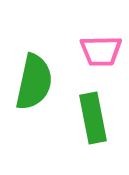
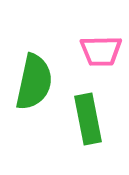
green rectangle: moved 5 px left, 1 px down
